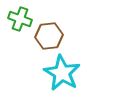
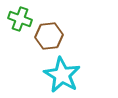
cyan star: moved 2 px down
